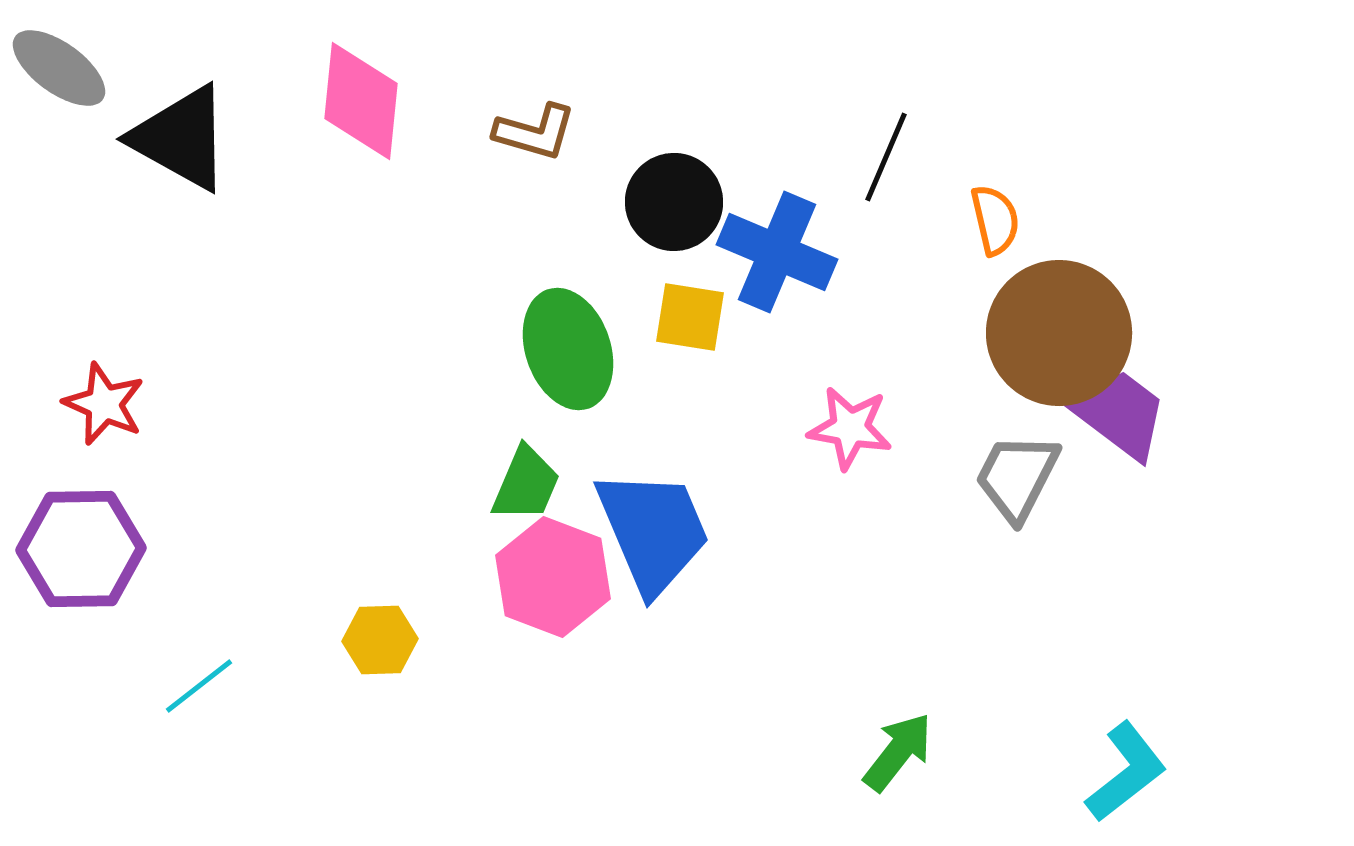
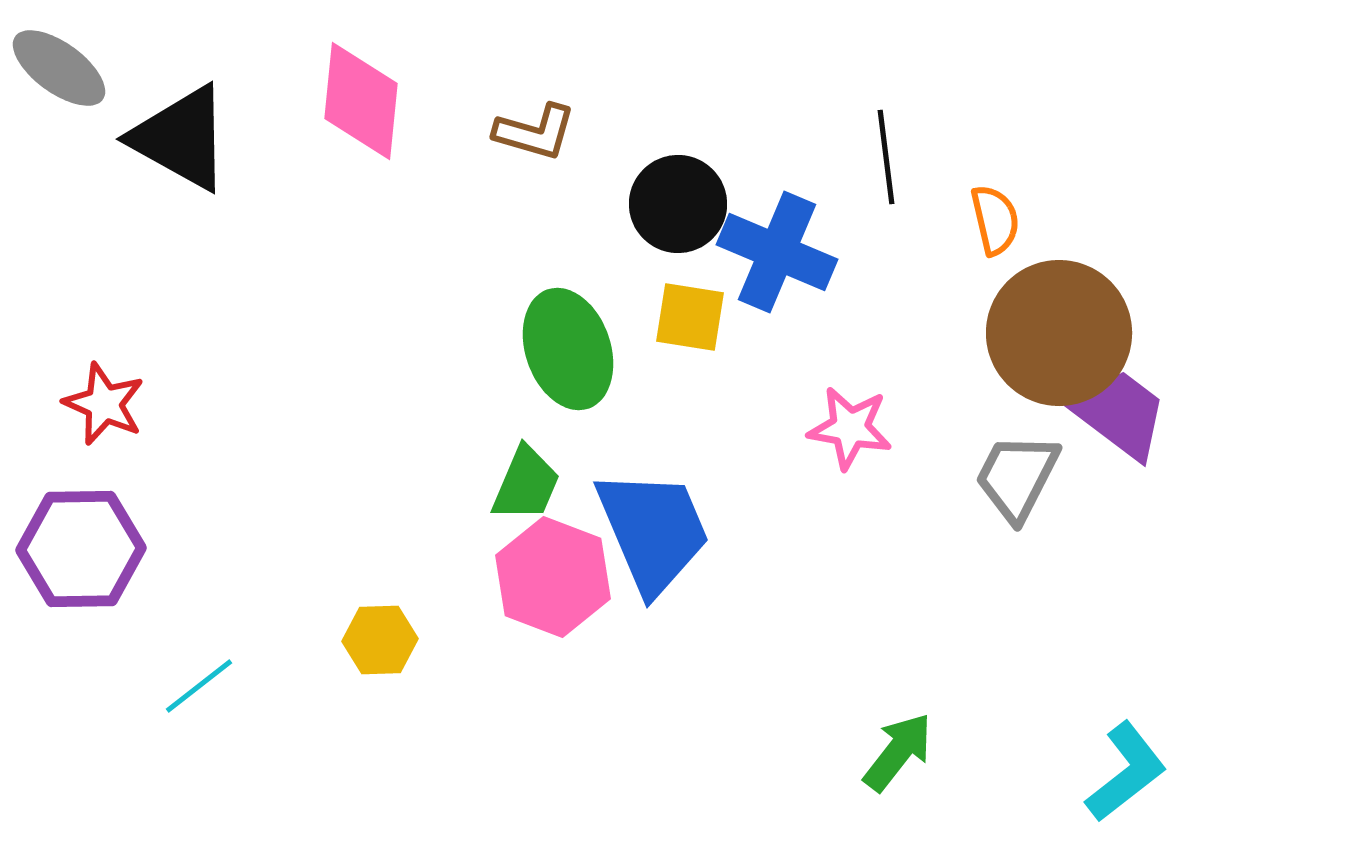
black line: rotated 30 degrees counterclockwise
black circle: moved 4 px right, 2 px down
